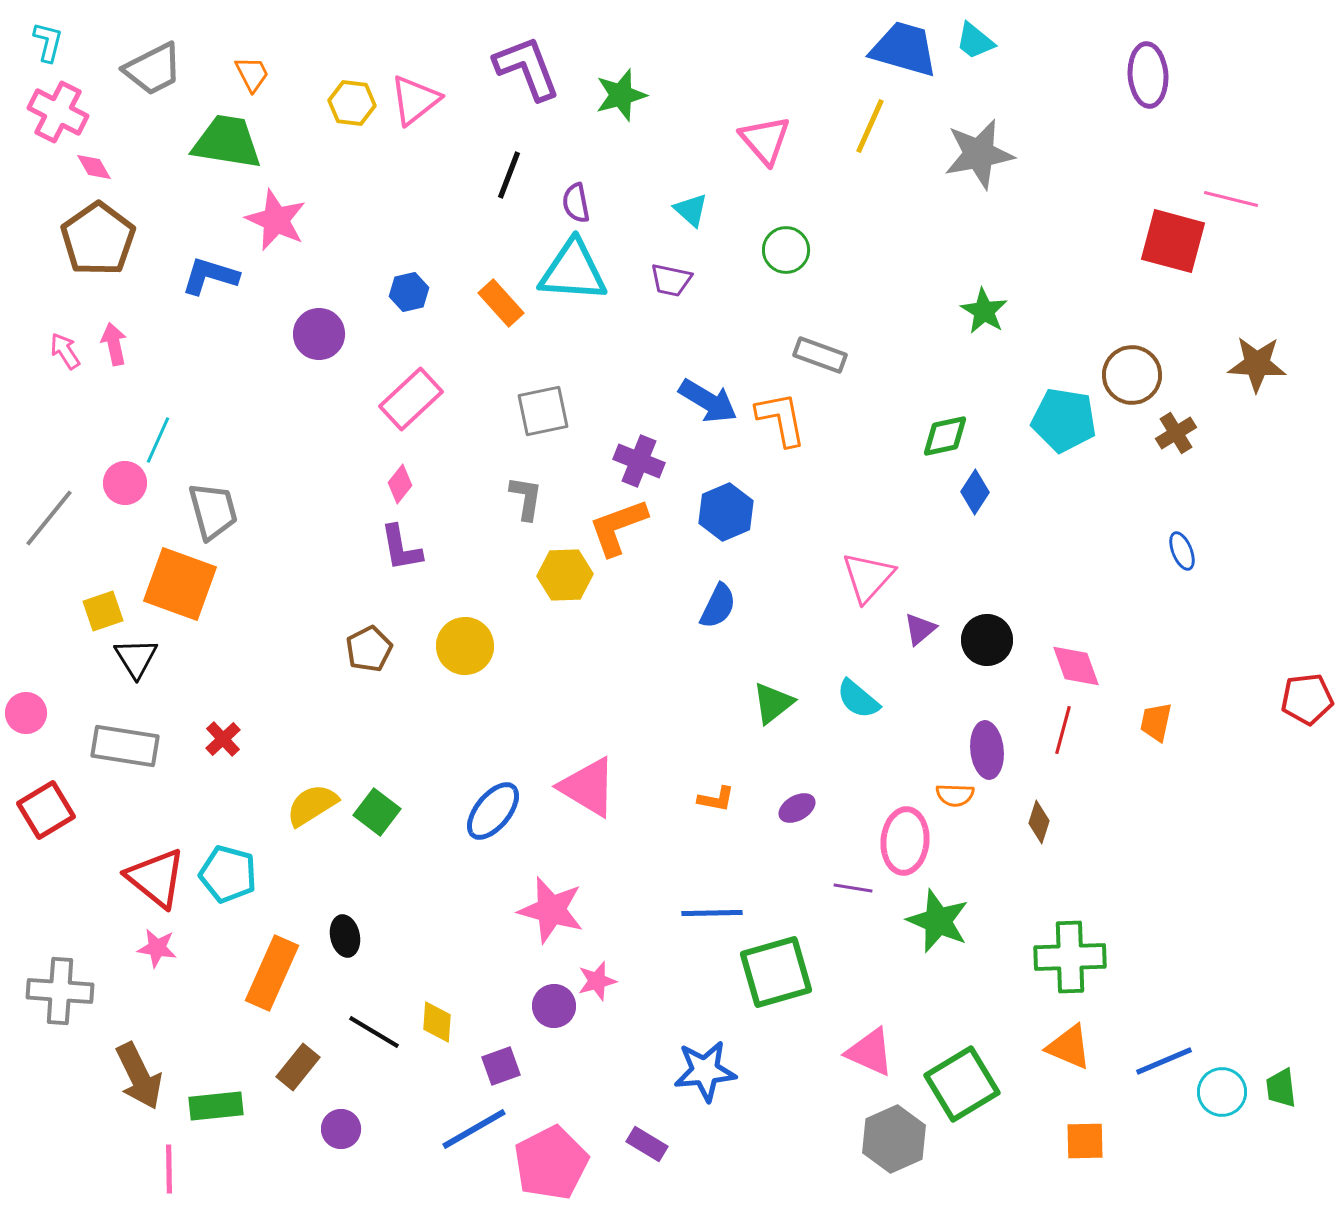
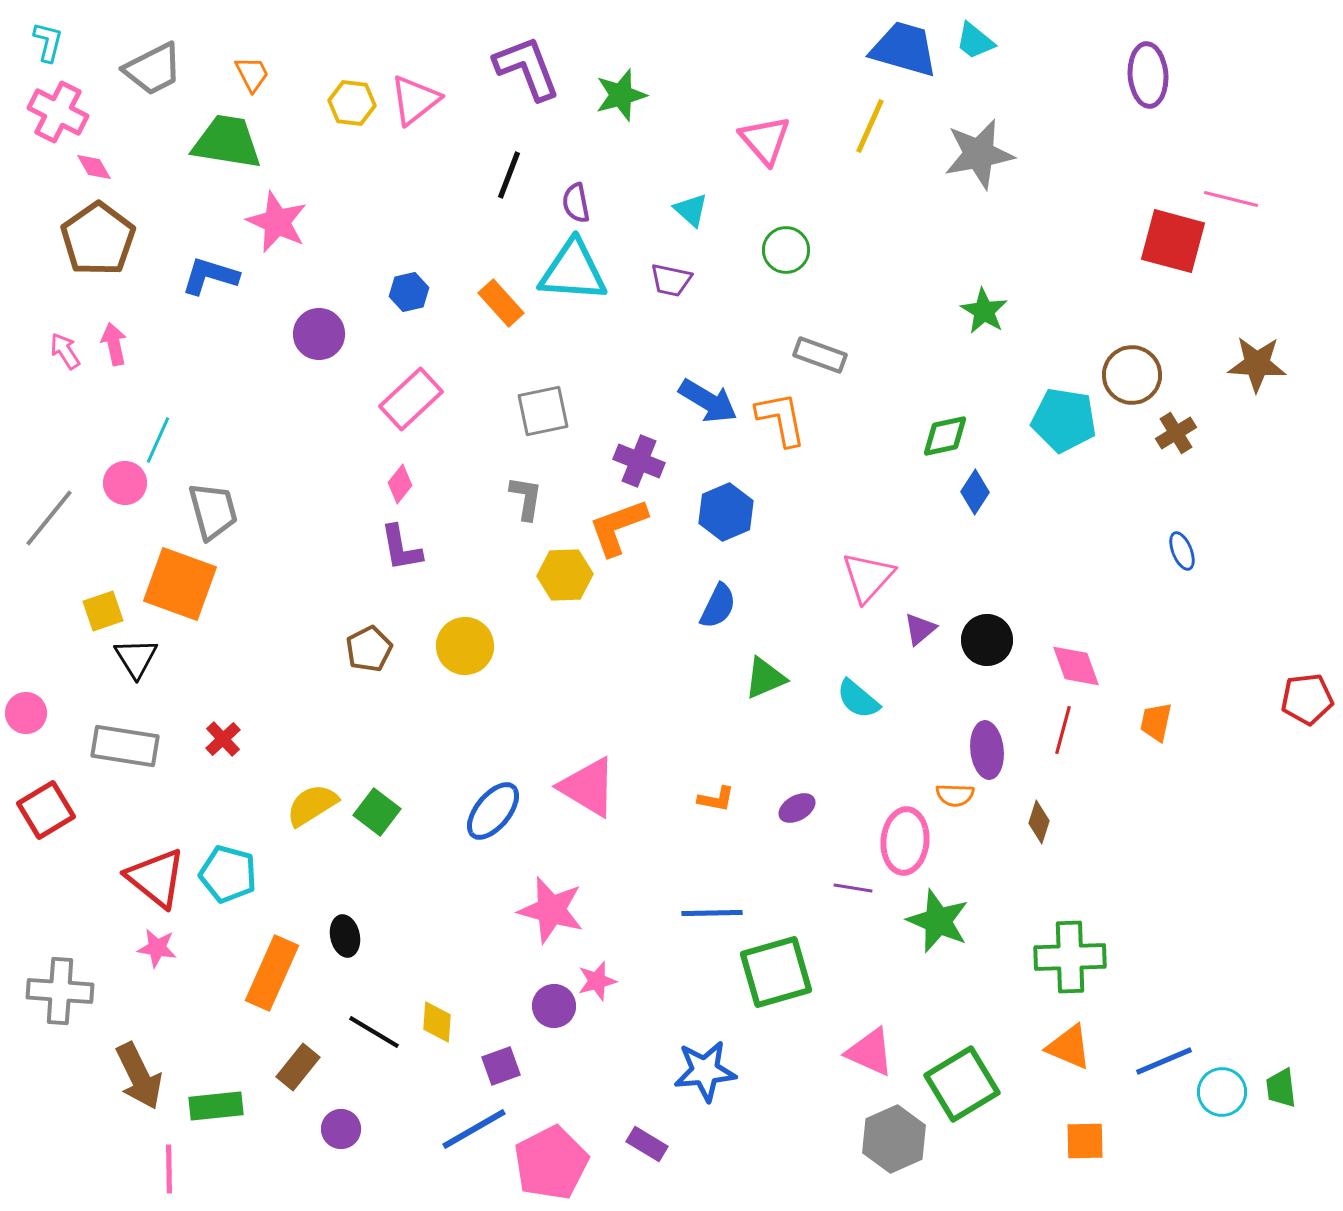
pink star at (276, 220): moved 1 px right, 2 px down
green triangle at (773, 703): moved 8 px left, 25 px up; rotated 15 degrees clockwise
